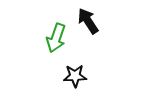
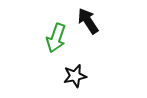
black star: rotated 10 degrees counterclockwise
